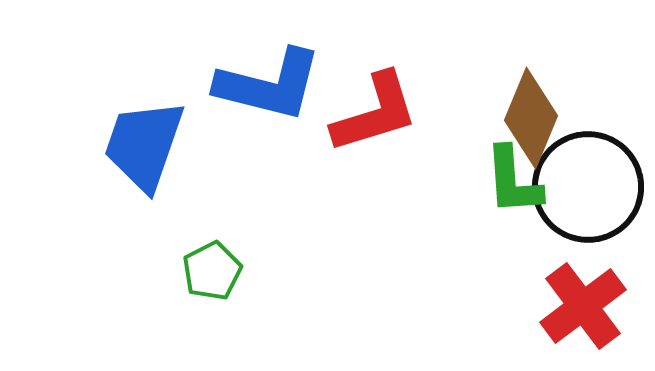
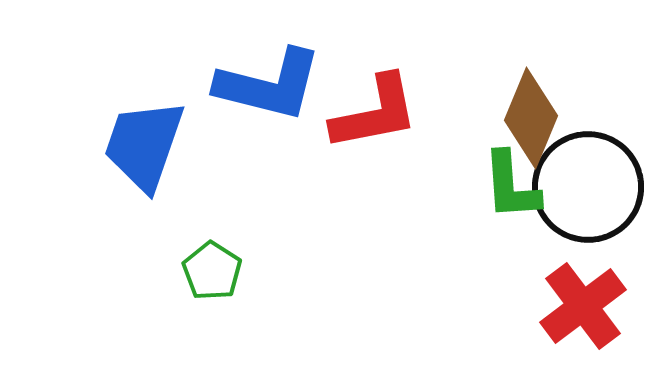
red L-shape: rotated 6 degrees clockwise
green L-shape: moved 2 px left, 5 px down
green pentagon: rotated 12 degrees counterclockwise
